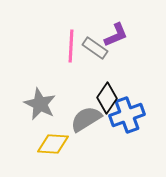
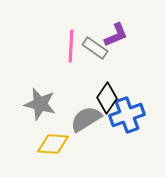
gray star: rotated 12 degrees counterclockwise
